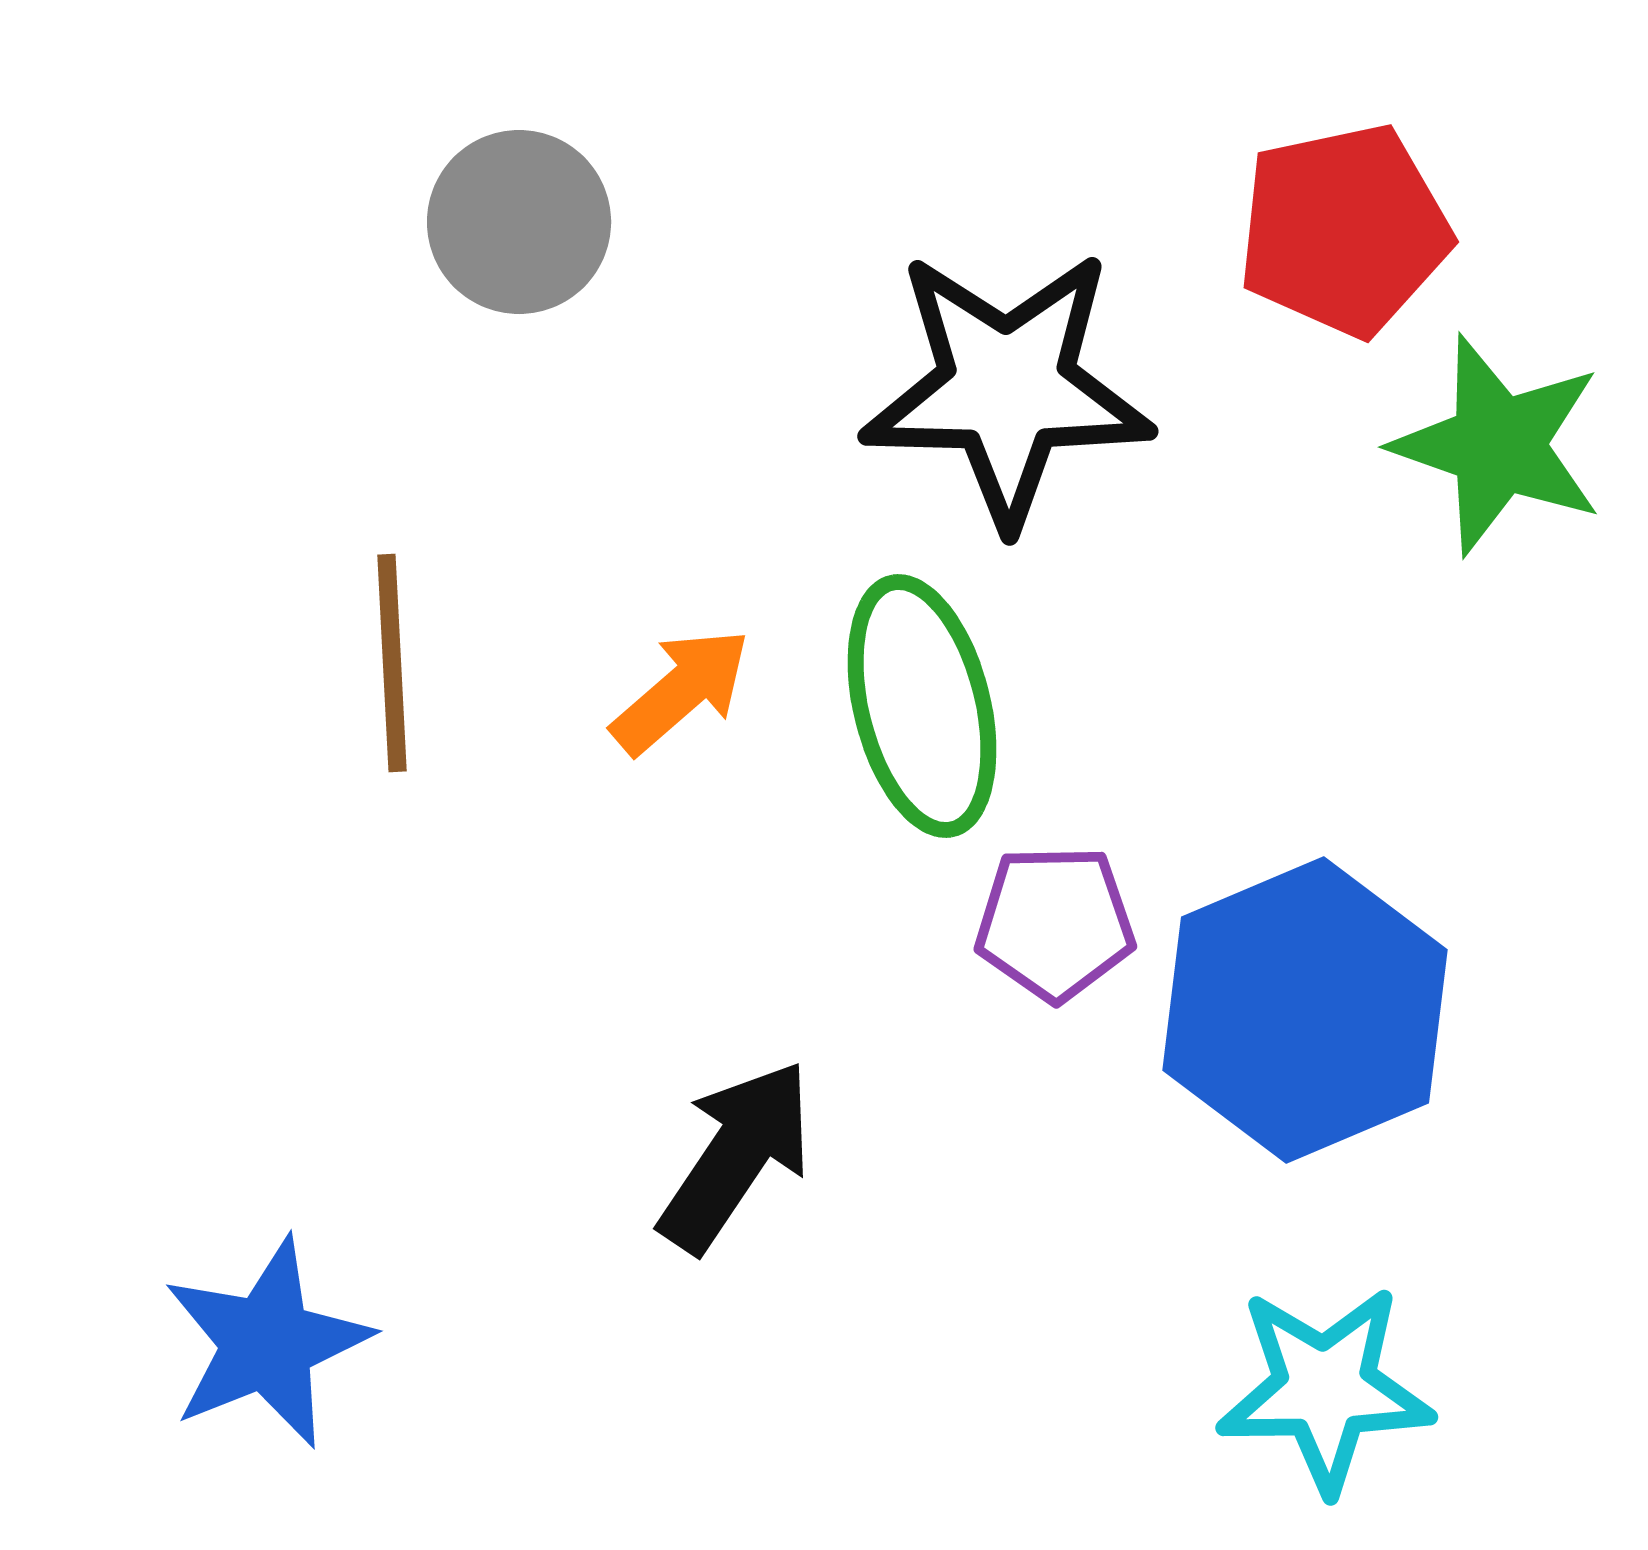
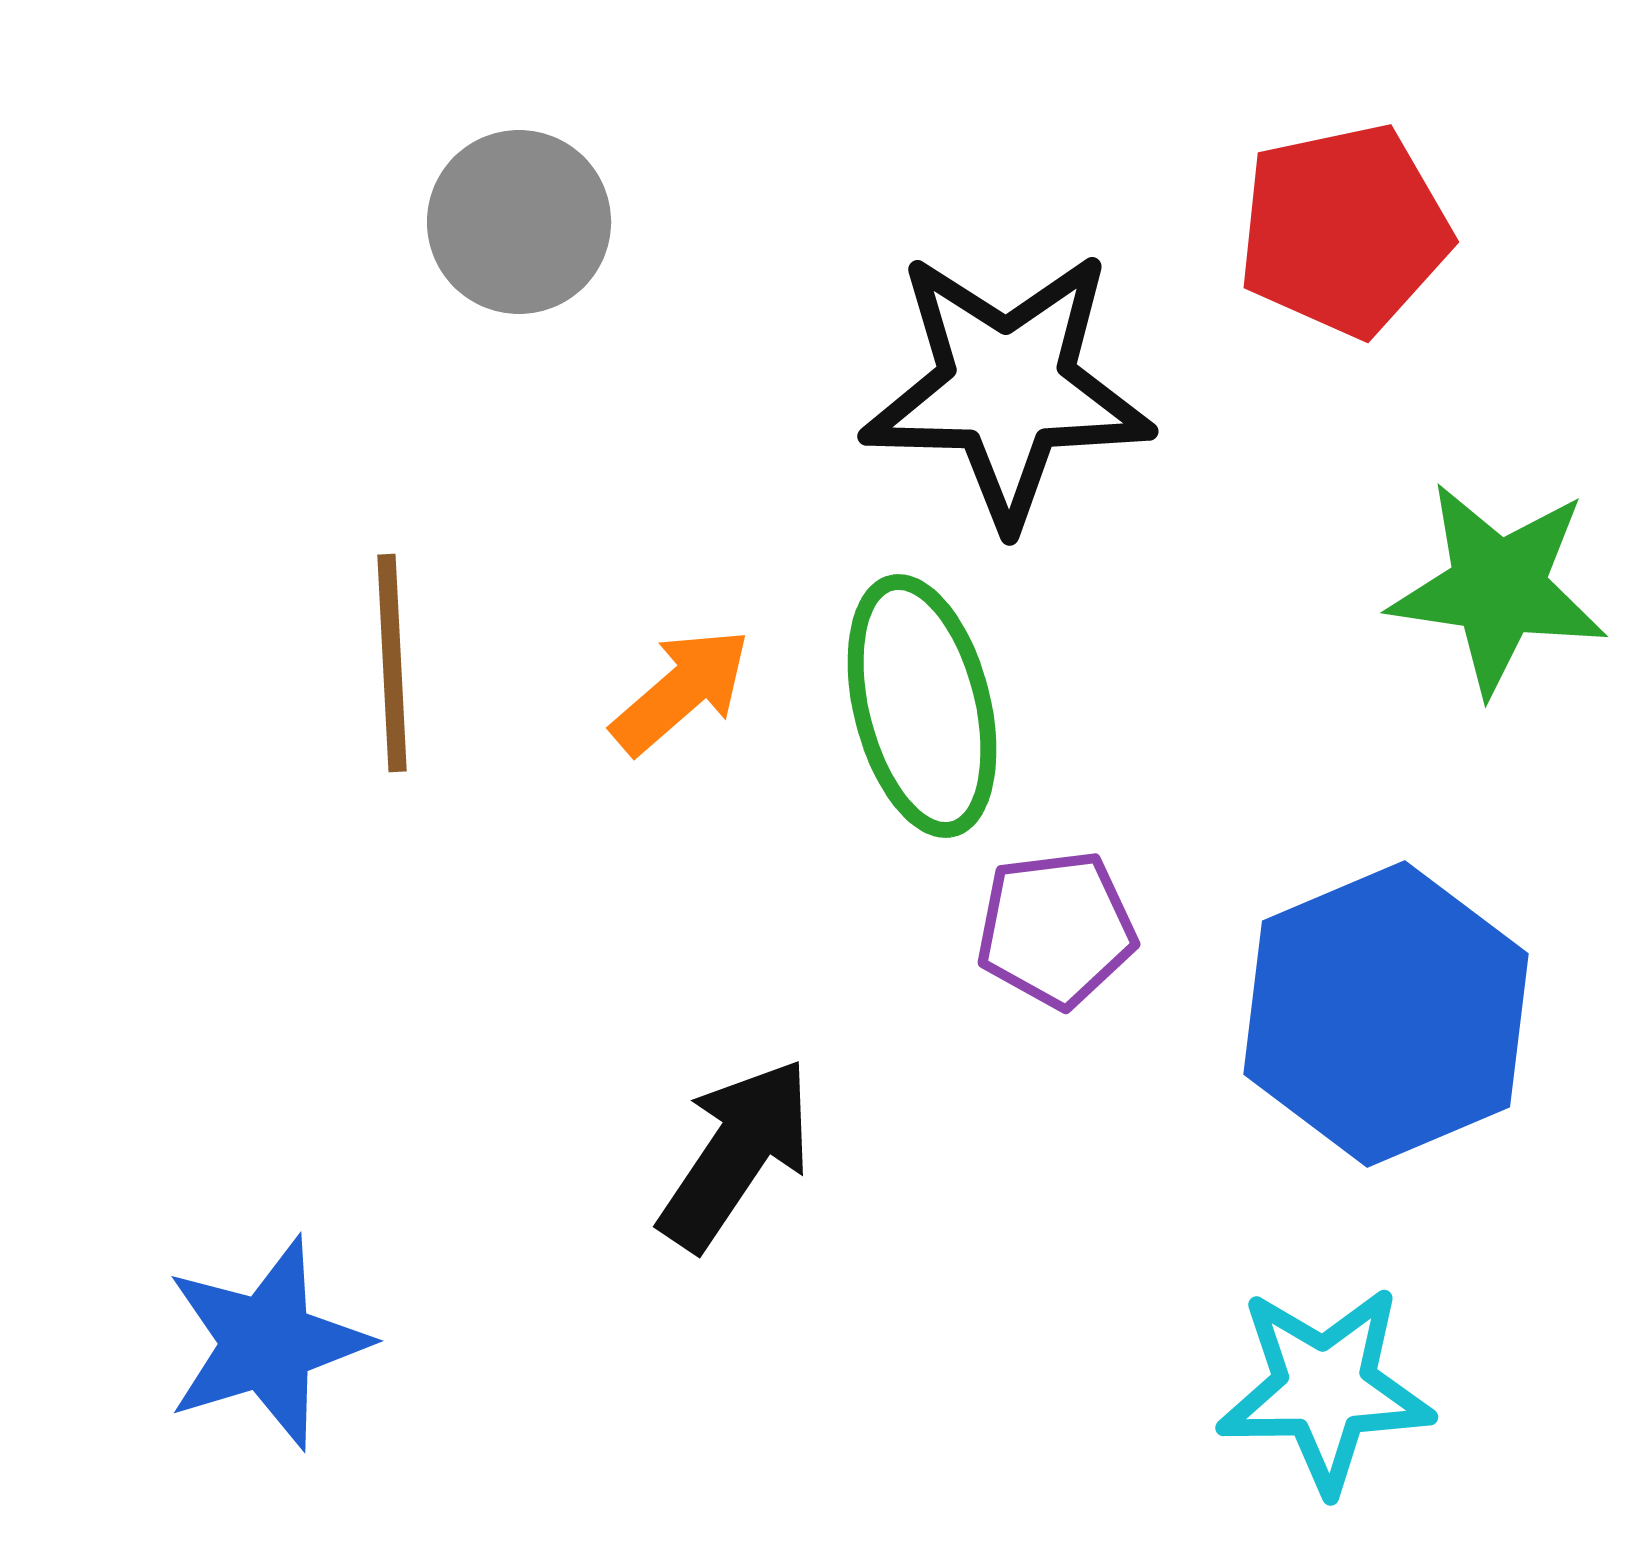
green star: moved 143 px down; rotated 11 degrees counterclockwise
purple pentagon: moved 1 px right, 6 px down; rotated 6 degrees counterclockwise
blue hexagon: moved 81 px right, 4 px down
black arrow: moved 2 px up
blue star: rotated 5 degrees clockwise
